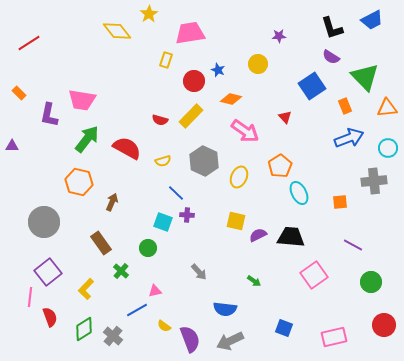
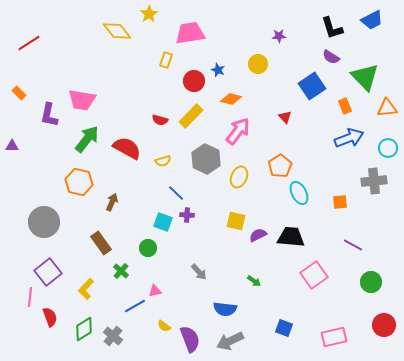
pink arrow at (245, 131): moved 7 px left; rotated 88 degrees counterclockwise
gray hexagon at (204, 161): moved 2 px right, 2 px up
blue line at (137, 310): moved 2 px left, 4 px up
